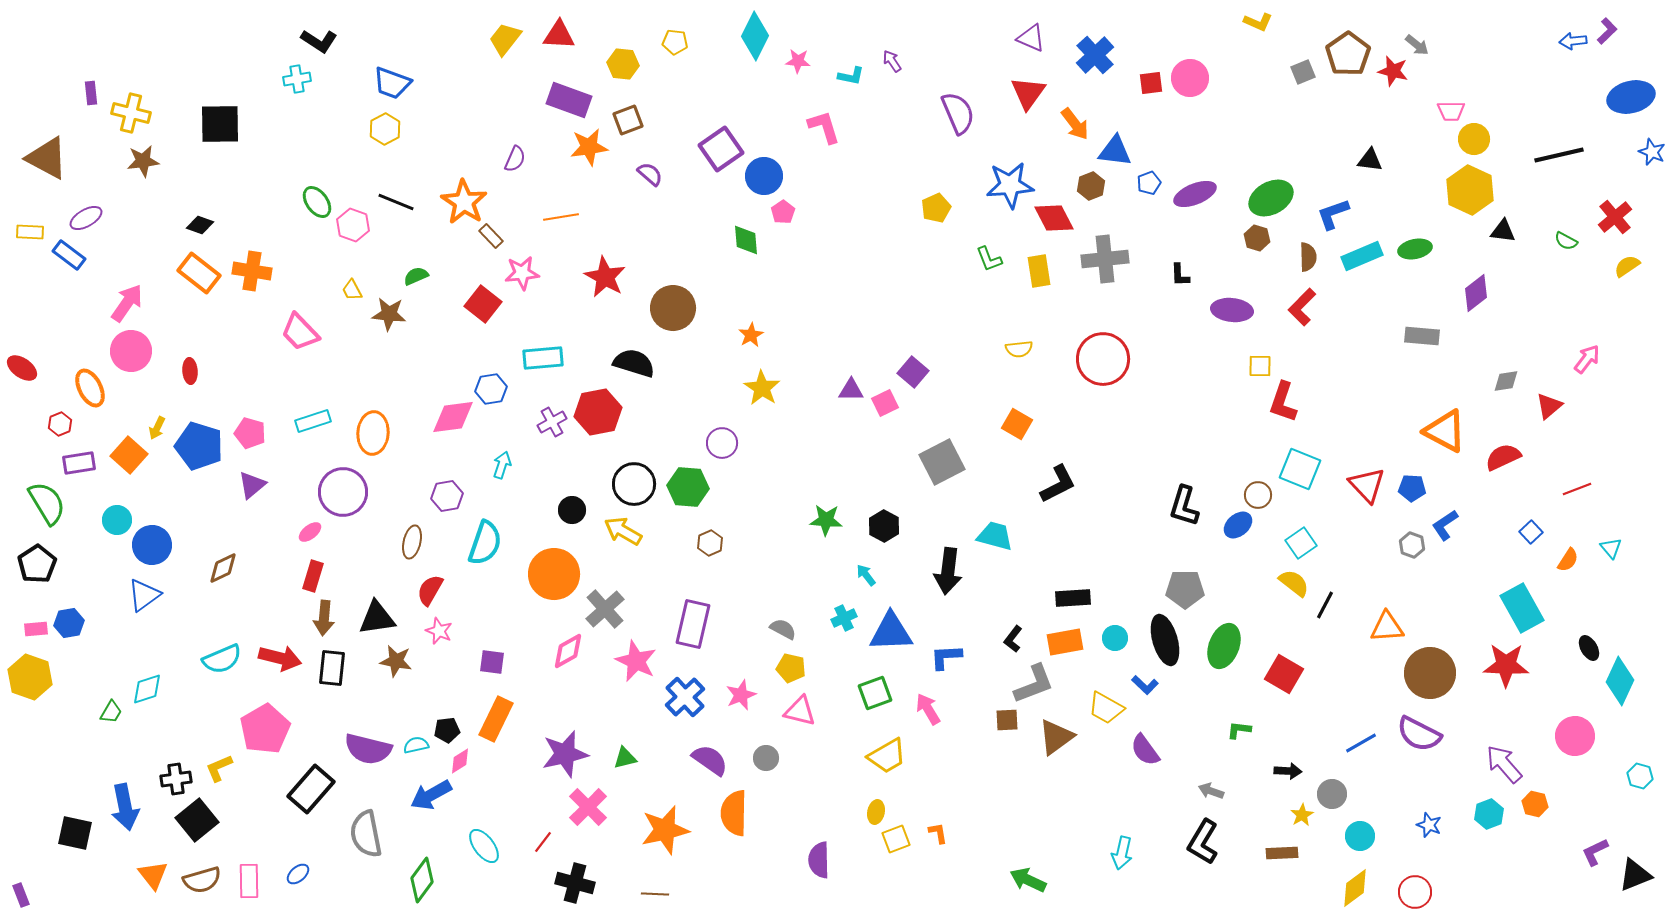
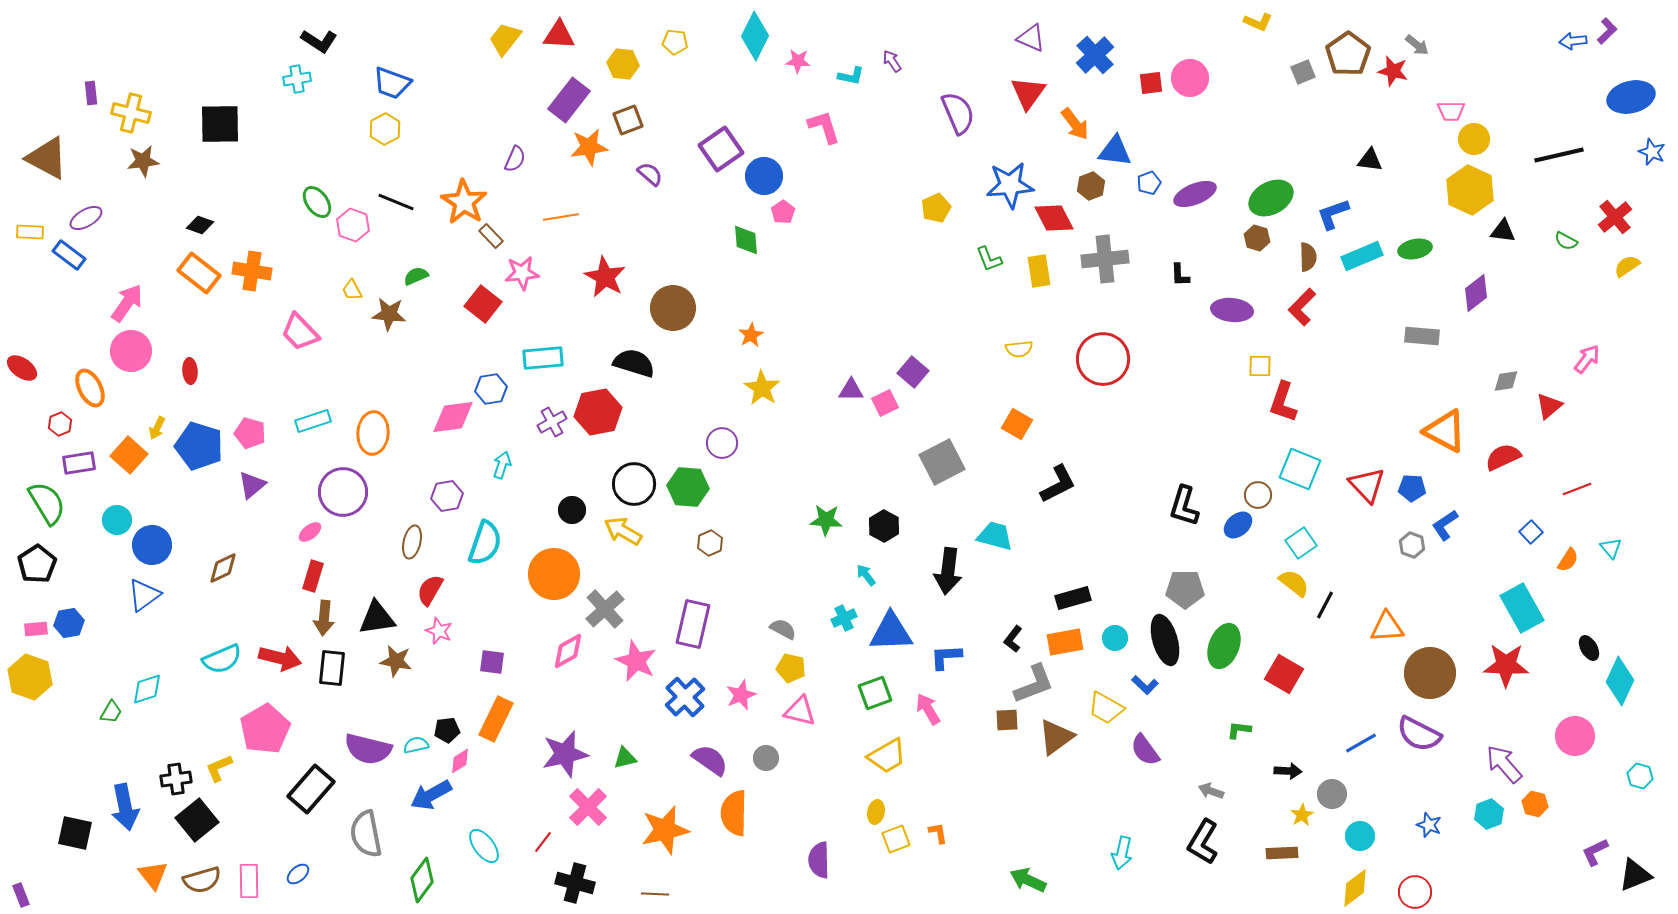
purple rectangle at (569, 100): rotated 72 degrees counterclockwise
black rectangle at (1073, 598): rotated 12 degrees counterclockwise
